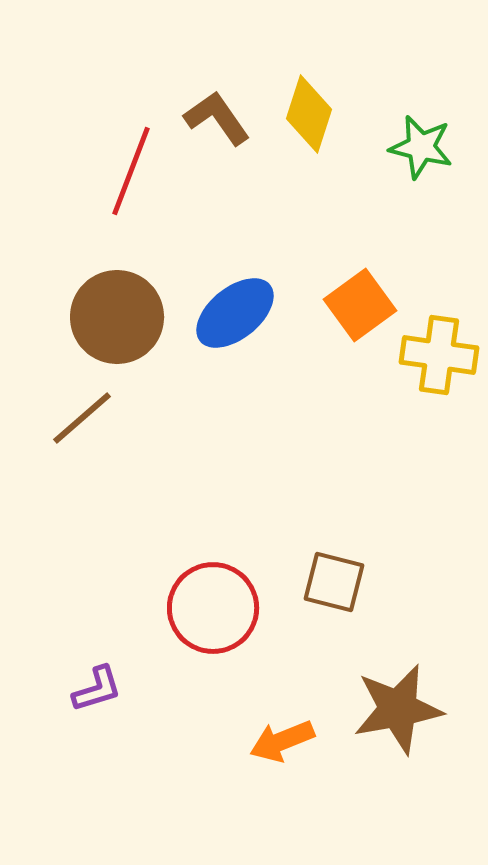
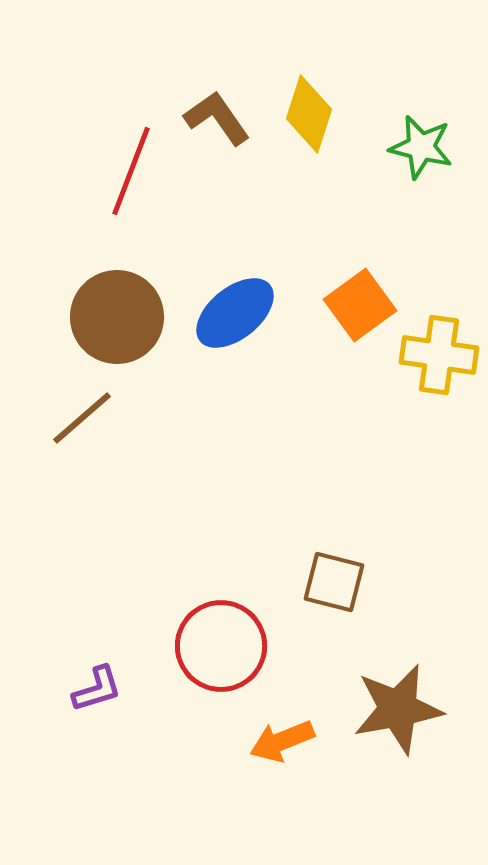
red circle: moved 8 px right, 38 px down
